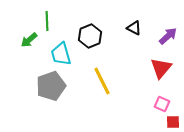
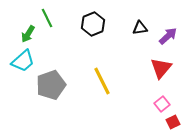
green line: moved 3 px up; rotated 24 degrees counterclockwise
black triangle: moved 6 px right; rotated 35 degrees counterclockwise
black hexagon: moved 3 px right, 12 px up
green arrow: moved 1 px left, 6 px up; rotated 18 degrees counterclockwise
cyan trapezoid: moved 38 px left, 7 px down; rotated 115 degrees counterclockwise
gray pentagon: moved 1 px up
pink square: rotated 28 degrees clockwise
red square: rotated 24 degrees counterclockwise
